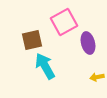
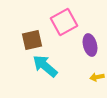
purple ellipse: moved 2 px right, 2 px down
cyan arrow: rotated 20 degrees counterclockwise
